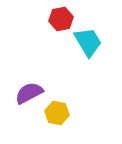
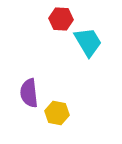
red hexagon: rotated 15 degrees clockwise
purple semicircle: rotated 68 degrees counterclockwise
